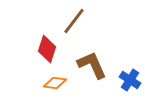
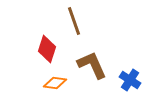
brown line: rotated 56 degrees counterclockwise
